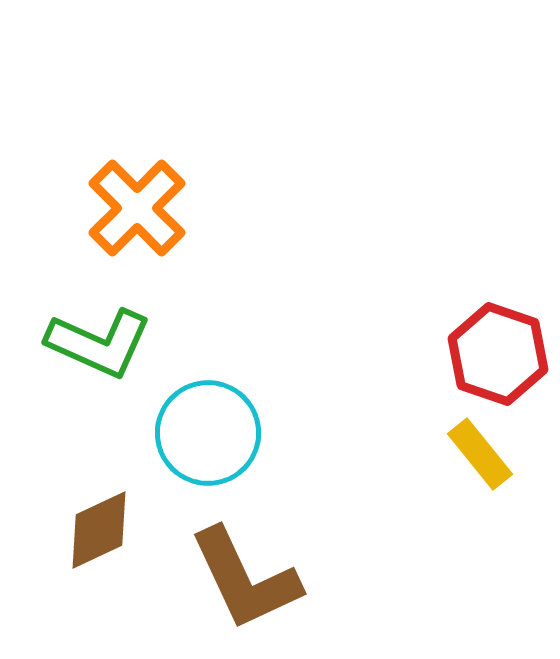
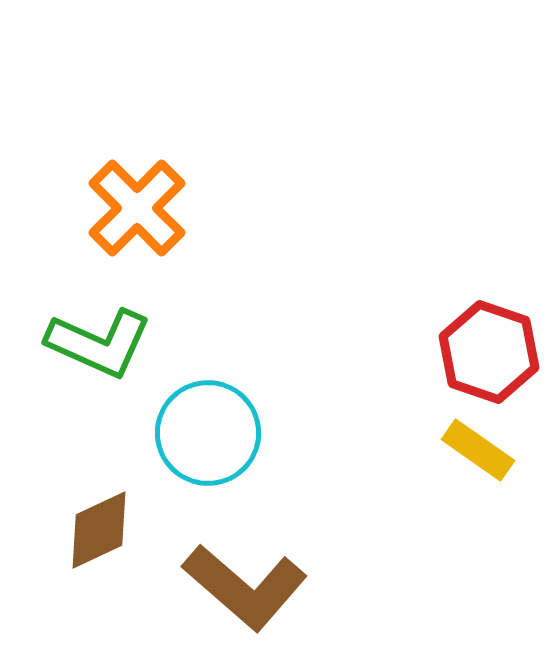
red hexagon: moved 9 px left, 2 px up
yellow rectangle: moved 2 px left, 4 px up; rotated 16 degrees counterclockwise
brown L-shape: moved 8 px down; rotated 24 degrees counterclockwise
